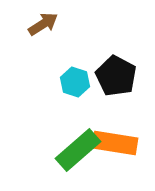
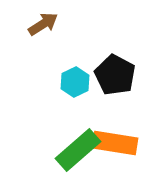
black pentagon: moved 1 px left, 1 px up
cyan hexagon: rotated 16 degrees clockwise
